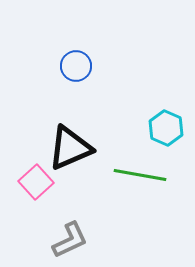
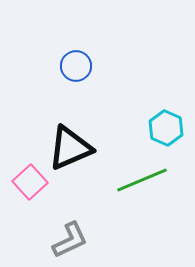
green line: moved 2 px right, 5 px down; rotated 33 degrees counterclockwise
pink square: moved 6 px left
